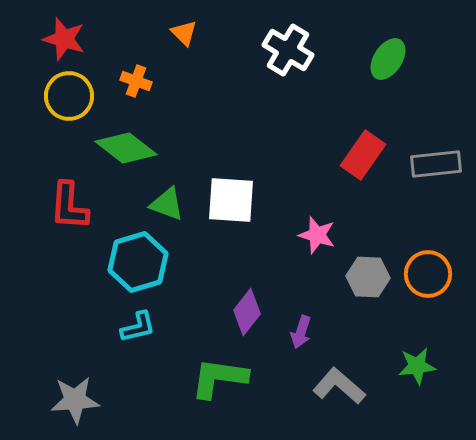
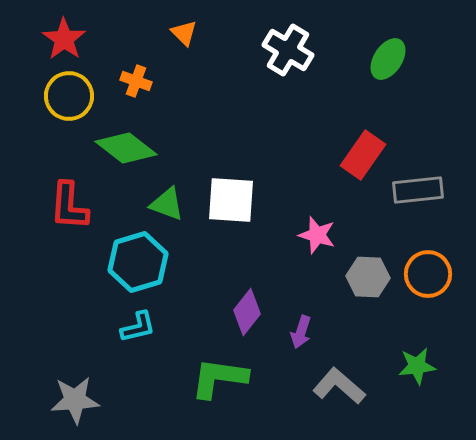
red star: rotated 18 degrees clockwise
gray rectangle: moved 18 px left, 26 px down
